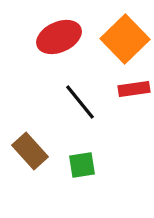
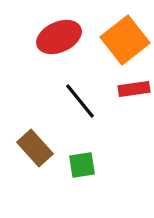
orange square: moved 1 px down; rotated 6 degrees clockwise
black line: moved 1 px up
brown rectangle: moved 5 px right, 3 px up
